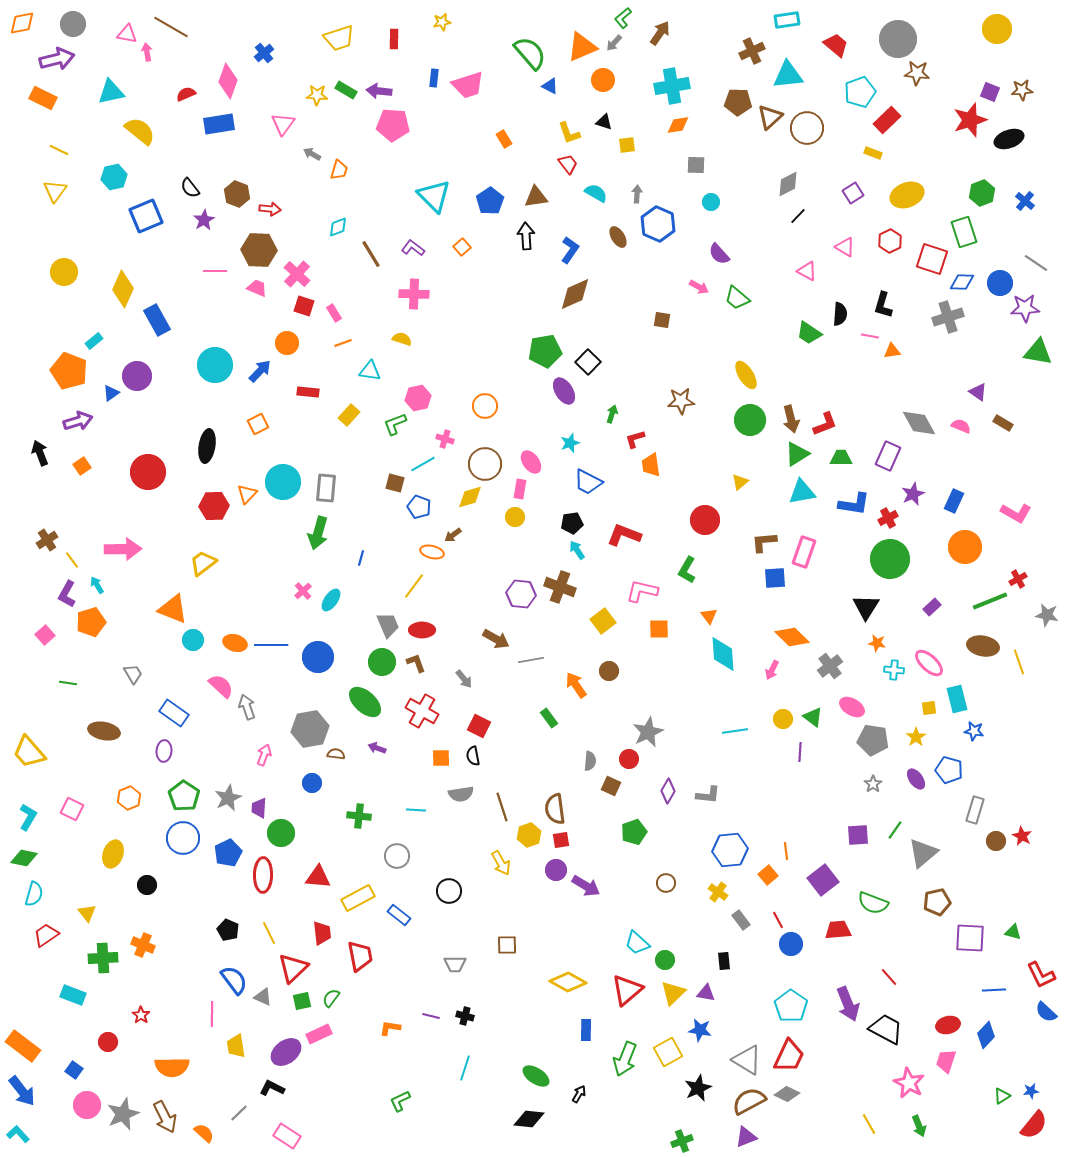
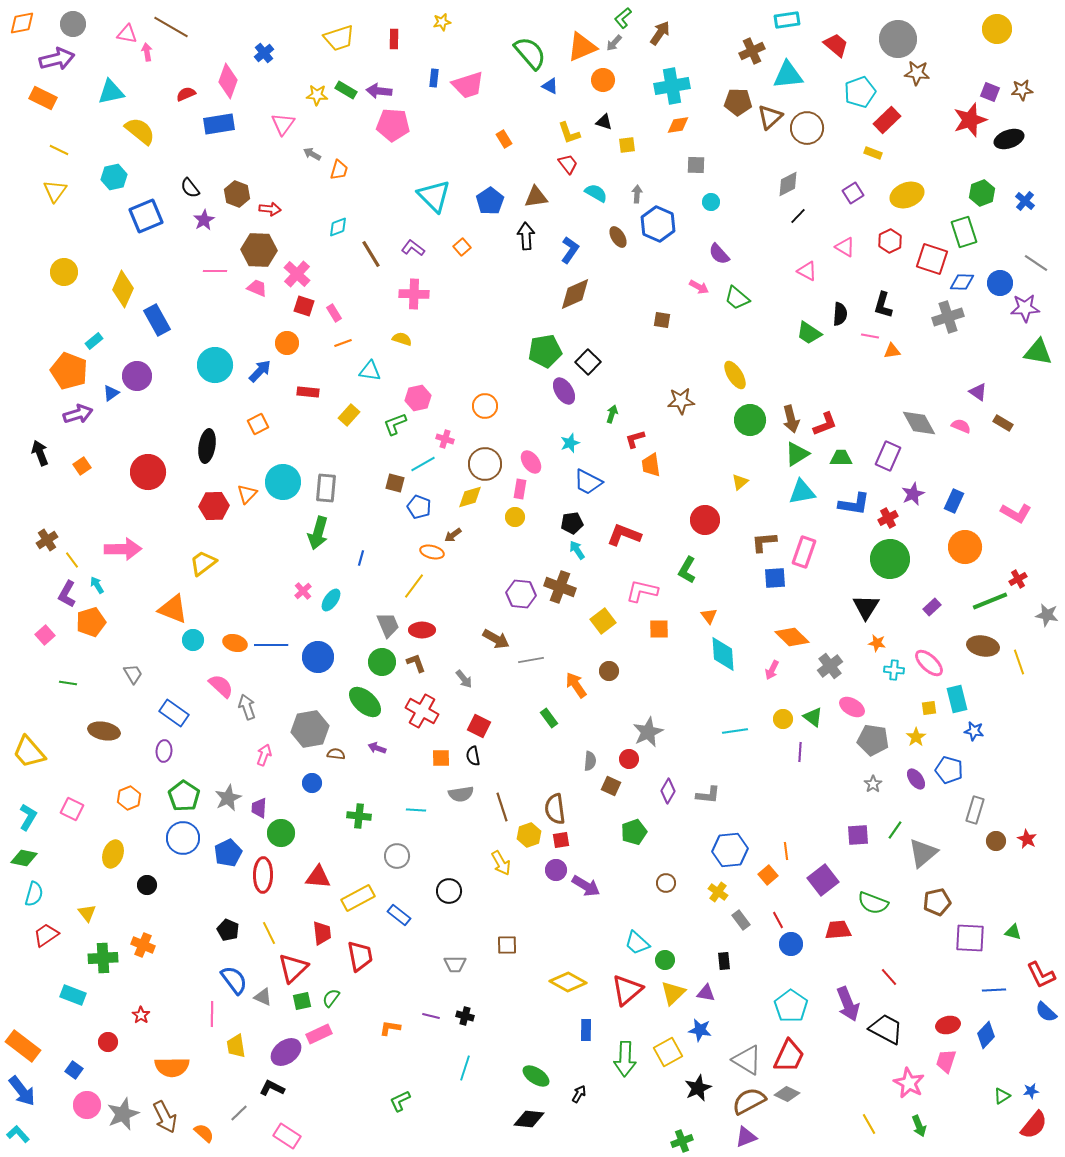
yellow ellipse at (746, 375): moved 11 px left
purple arrow at (78, 421): moved 7 px up
red star at (1022, 836): moved 5 px right, 3 px down
green arrow at (625, 1059): rotated 20 degrees counterclockwise
